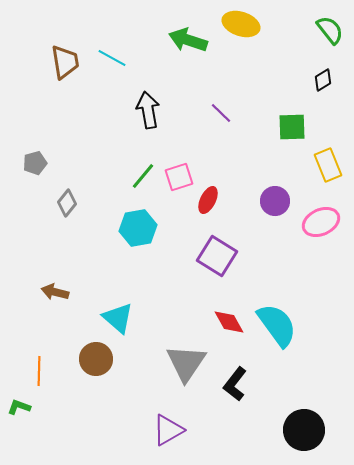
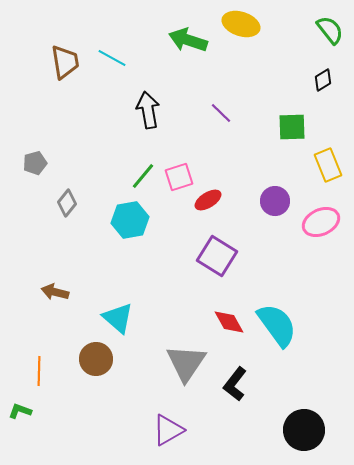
red ellipse: rotated 32 degrees clockwise
cyan hexagon: moved 8 px left, 8 px up
green L-shape: moved 1 px right, 4 px down
